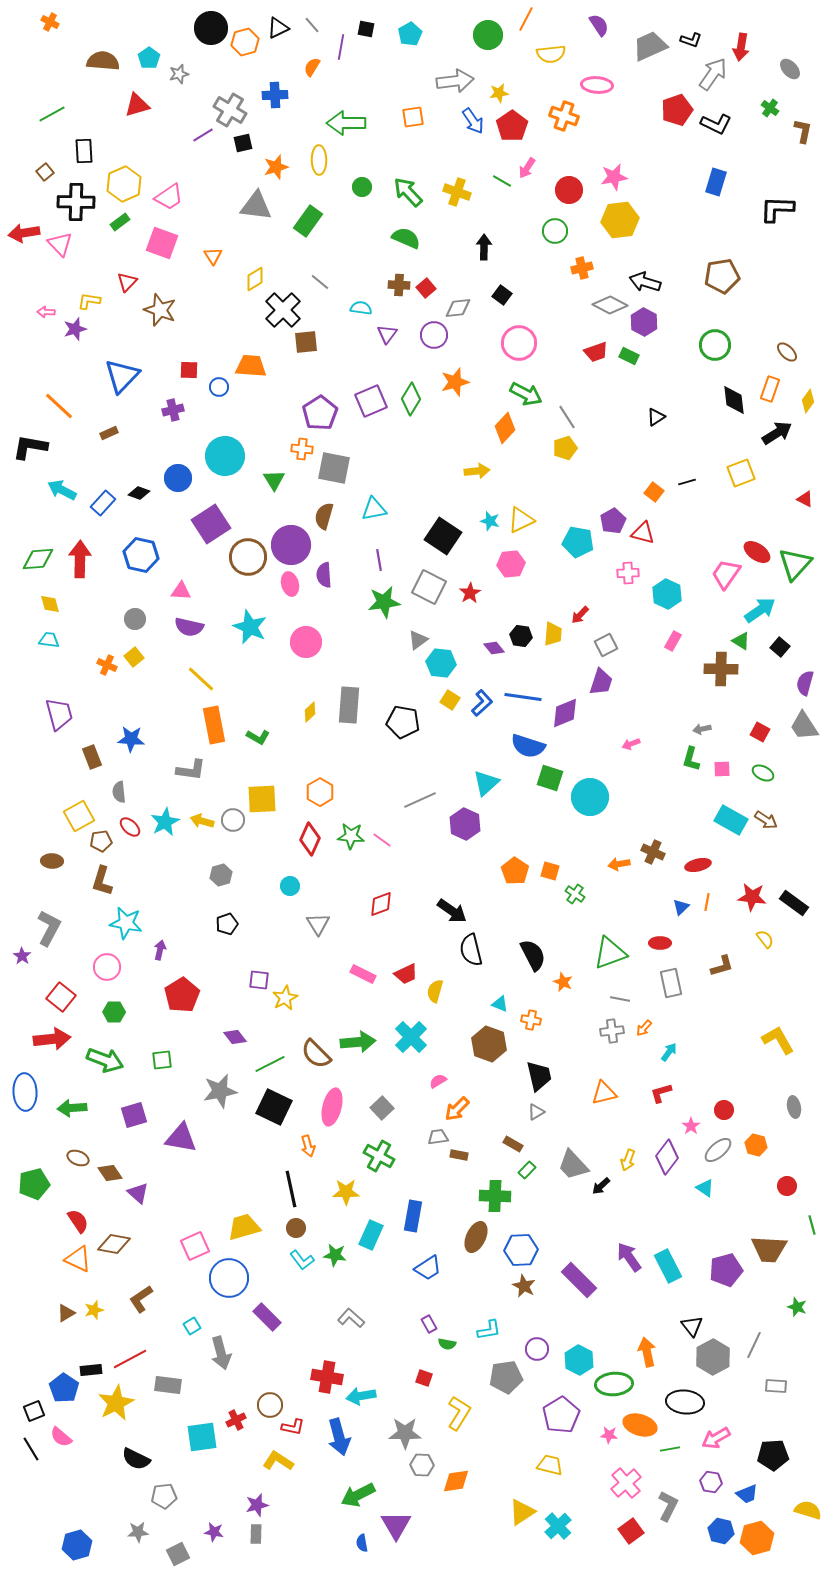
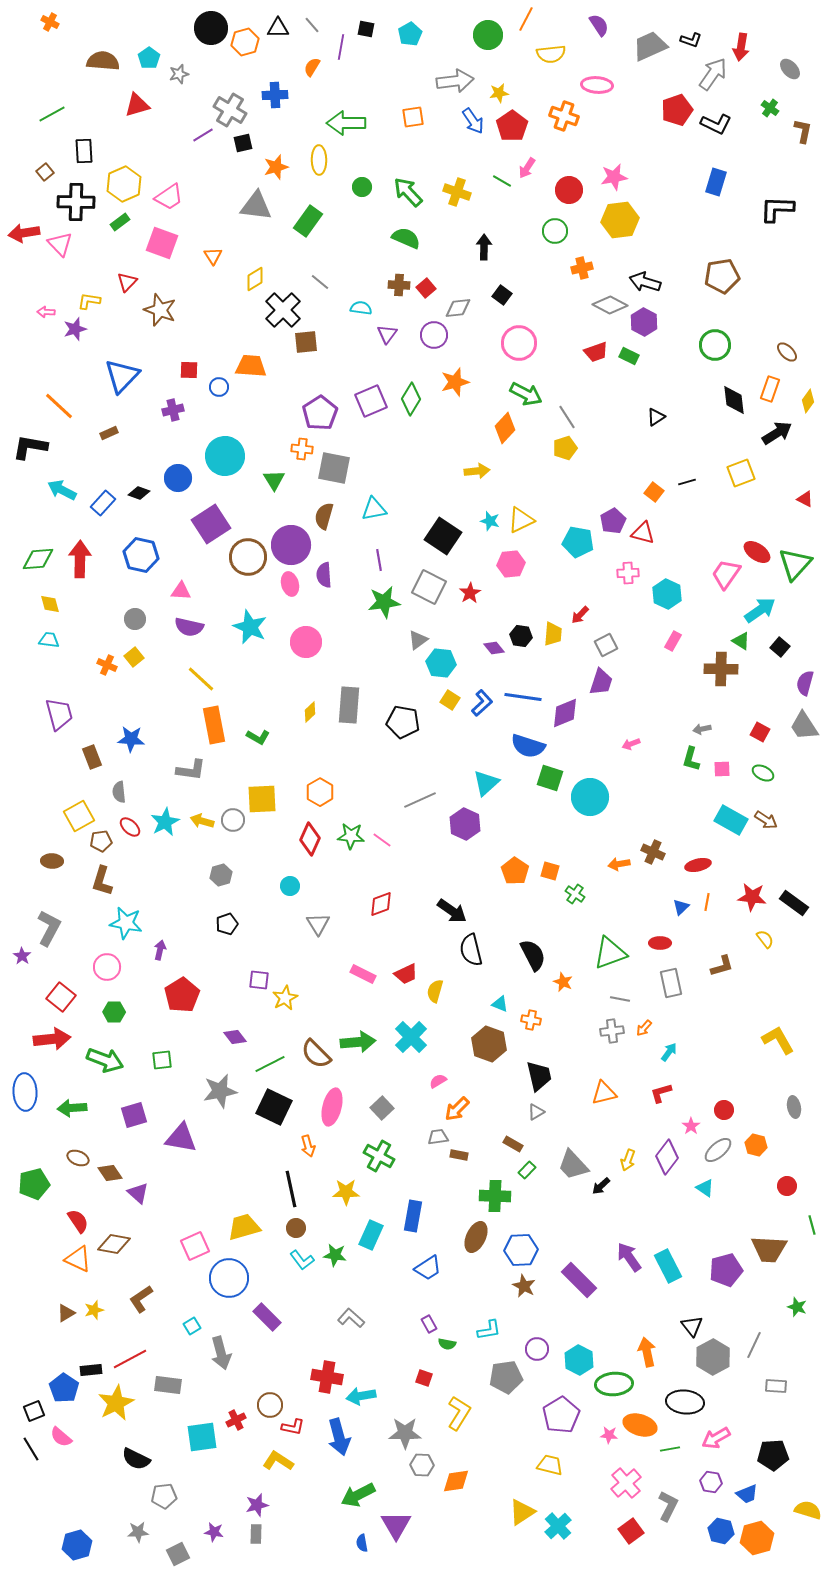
black triangle at (278, 28): rotated 25 degrees clockwise
